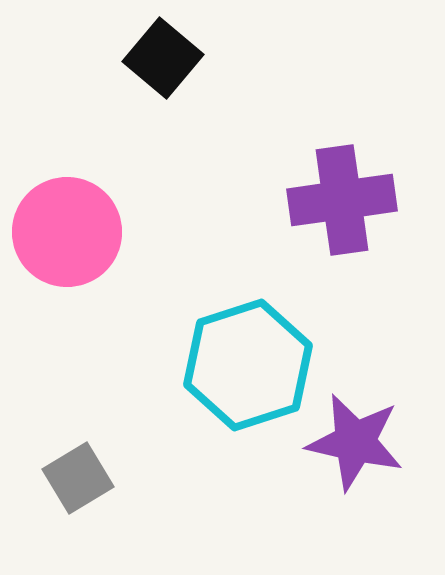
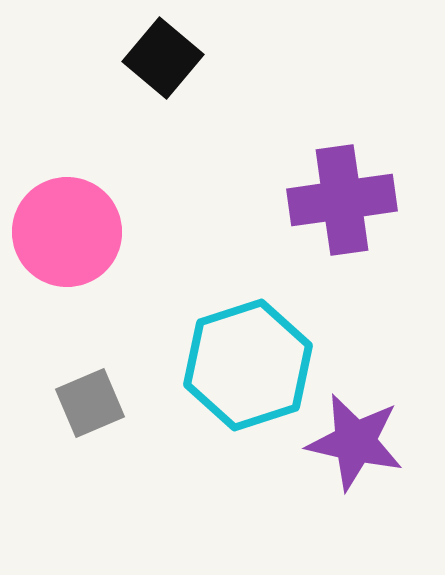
gray square: moved 12 px right, 75 px up; rotated 8 degrees clockwise
